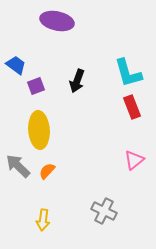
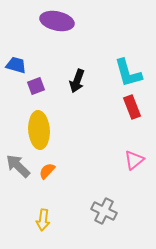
blue trapezoid: rotated 20 degrees counterclockwise
